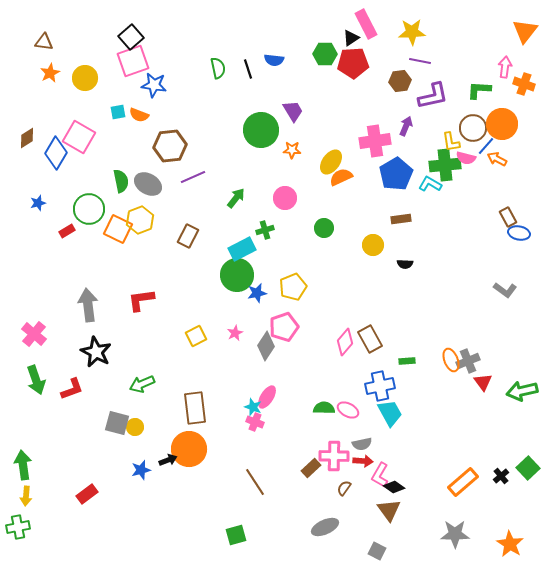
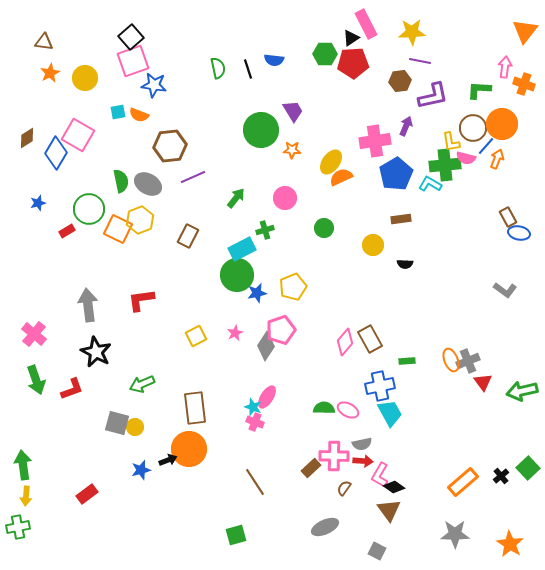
pink square at (79, 137): moved 1 px left, 2 px up
orange arrow at (497, 159): rotated 84 degrees clockwise
pink pentagon at (284, 327): moved 3 px left, 3 px down
